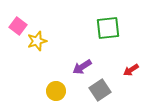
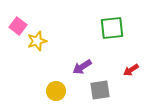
green square: moved 4 px right
gray square: rotated 25 degrees clockwise
